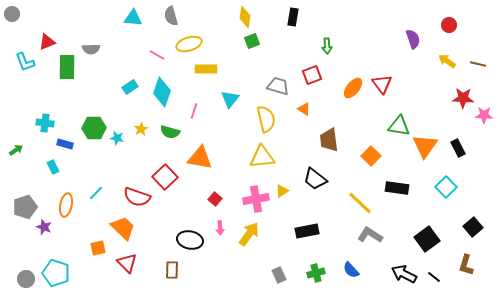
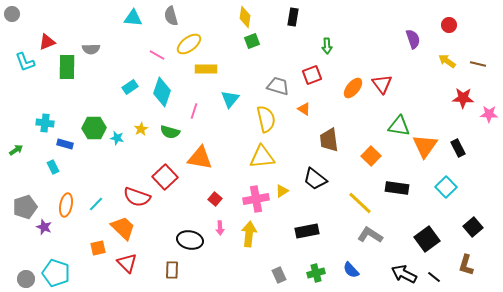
yellow ellipse at (189, 44): rotated 20 degrees counterclockwise
pink star at (484, 115): moved 5 px right, 1 px up
cyan line at (96, 193): moved 11 px down
yellow arrow at (249, 234): rotated 30 degrees counterclockwise
